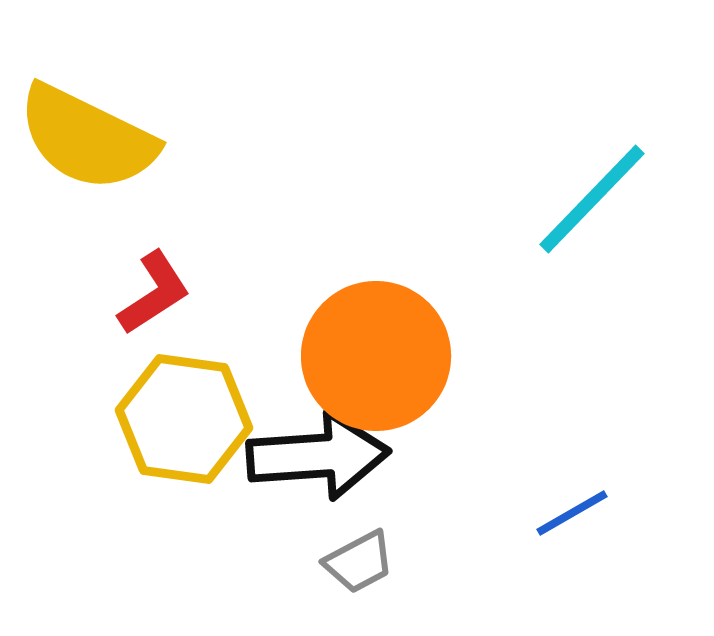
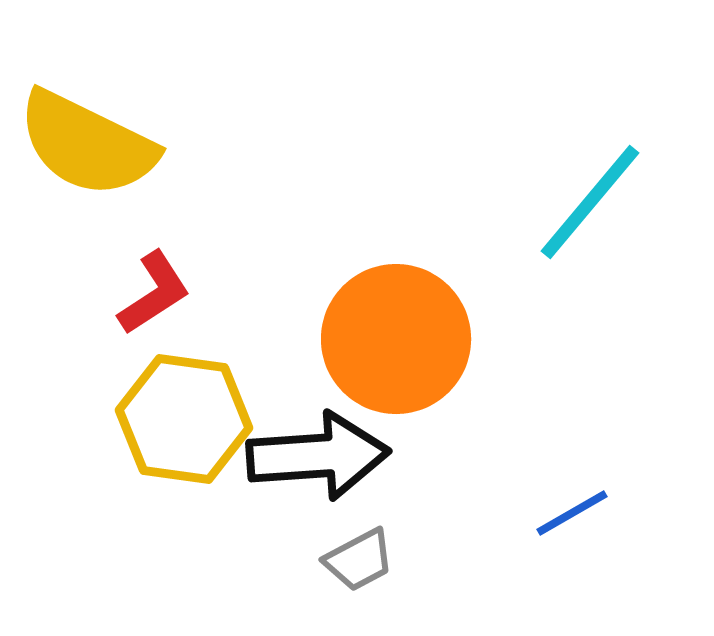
yellow semicircle: moved 6 px down
cyan line: moved 2 px left, 3 px down; rotated 4 degrees counterclockwise
orange circle: moved 20 px right, 17 px up
gray trapezoid: moved 2 px up
